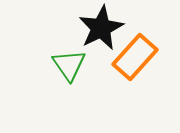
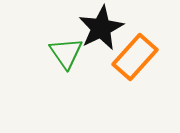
green triangle: moved 3 px left, 12 px up
